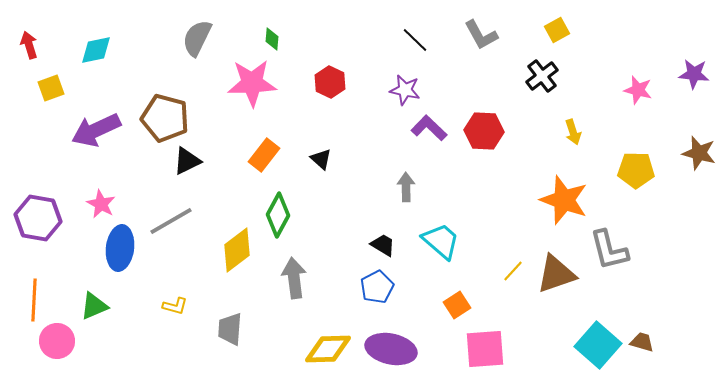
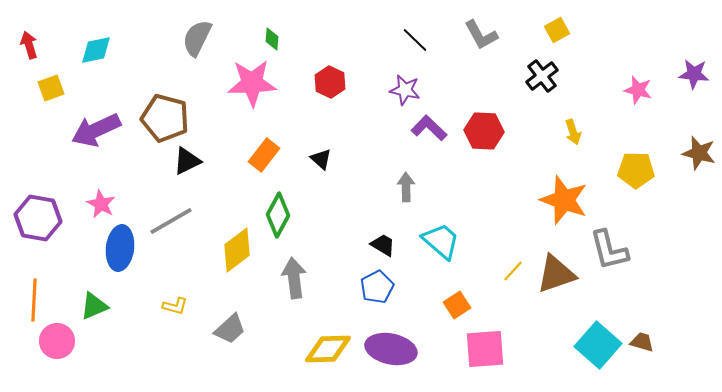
gray trapezoid at (230, 329): rotated 136 degrees counterclockwise
